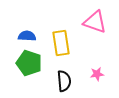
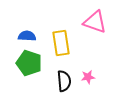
pink star: moved 9 px left, 3 px down
